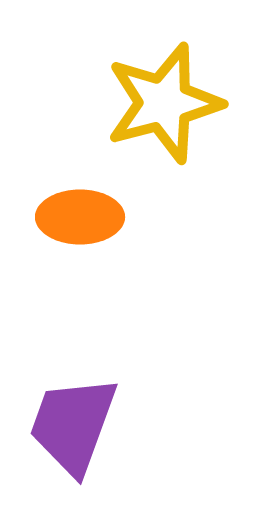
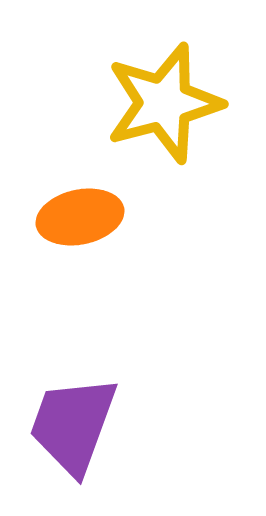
orange ellipse: rotated 12 degrees counterclockwise
